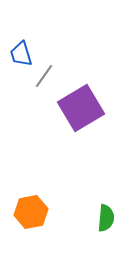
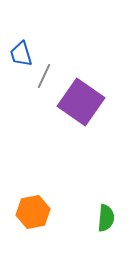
gray line: rotated 10 degrees counterclockwise
purple square: moved 6 px up; rotated 24 degrees counterclockwise
orange hexagon: moved 2 px right
